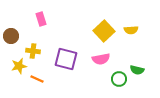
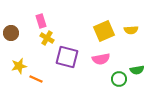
pink rectangle: moved 2 px down
yellow square: rotated 20 degrees clockwise
brown circle: moved 3 px up
yellow cross: moved 14 px right, 13 px up; rotated 24 degrees clockwise
purple square: moved 1 px right, 2 px up
green semicircle: rotated 24 degrees counterclockwise
orange line: moved 1 px left
